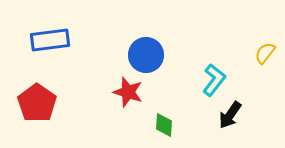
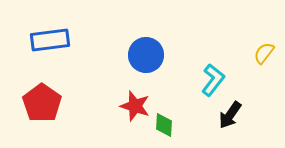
yellow semicircle: moved 1 px left
cyan L-shape: moved 1 px left
red star: moved 7 px right, 14 px down
red pentagon: moved 5 px right
